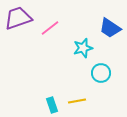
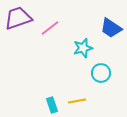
blue trapezoid: moved 1 px right
